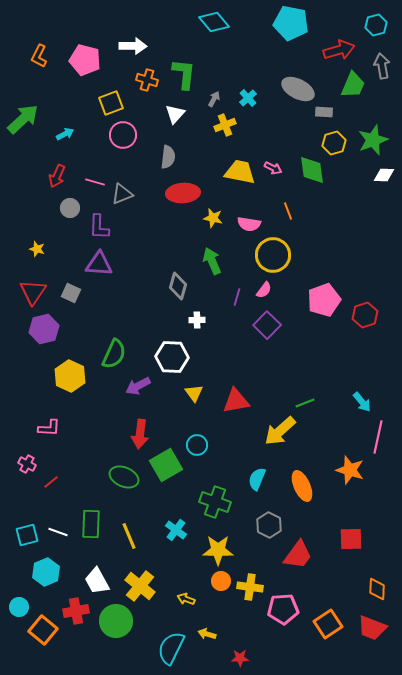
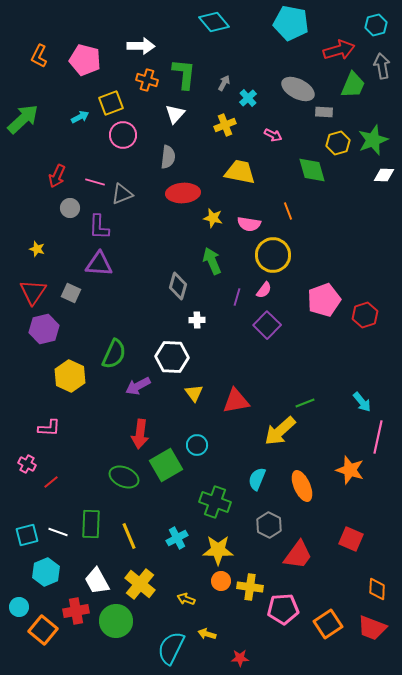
white arrow at (133, 46): moved 8 px right
gray arrow at (214, 99): moved 10 px right, 16 px up
cyan arrow at (65, 134): moved 15 px right, 17 px up
yellow hexagon at (334, 143): moved 4 px right
pink arrow at (273, 168): moved 33 px up
green diamond at (312, 170): rotated 8 degrees counterclockwise
cyan cross at (176, 530): moved 1 px right, 8 px down; rotated 25 degrees clockwise
red square at (351, 539): rotated 25 degrees clockwise
yellow cross at (140, 586): moved 2 px up
